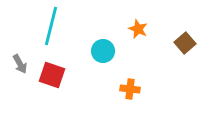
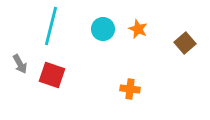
cyan circle: moved 22 px up
